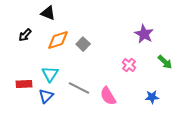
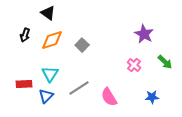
black triangle: rotated 14 degrees clockwise
black arrow: rotated 24 degrees counterclockwise
orange diamond: moved 6 px left
gray square: moved 1 px left, 1 px down
pink cross: moved 5 px right
gray line: rotated 60 degrees counterclockwise
pink semicircle: moved 1 px right, 1 px down
